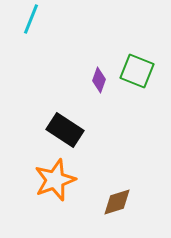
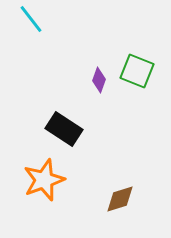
cyan line: rotated 60 degrees counterclockwise
black rectangle: moved 1 px left, 1 px up
orange star: moved 11 px left
brown diamond: moved 3 px right, 3 px up
